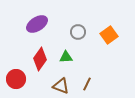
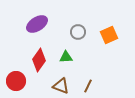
orange square: rotated 12 degrees clockwise
red diamond: moved 1 px left, 1 px down
red circle: moved 2 px down
brown line: moved 1 px right, 2 px down
